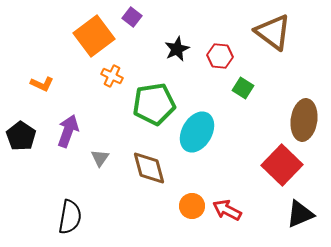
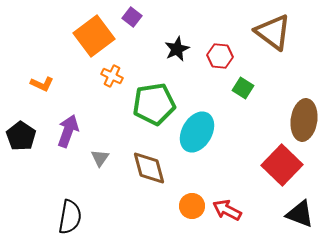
black triangle: rotated 44 degrees clockwise
